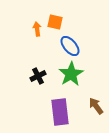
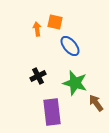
green star: moved 4 px right, 9 px down; rotated 25 degrees counterclockwise
brown arrow: moved 3 px up
purple rectangle: moved 8 px left
